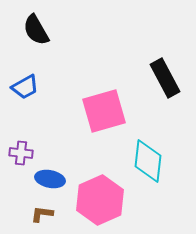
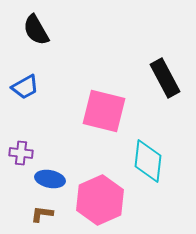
pink square: rotated 30 degrees clockwise
